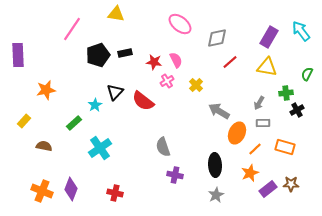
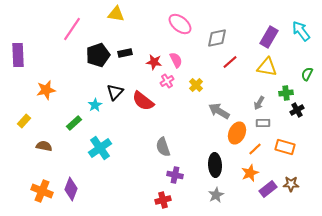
red cross at (115, 193): moved 48 px right, 7 px down; rotated 28 degrees counterclockwise
